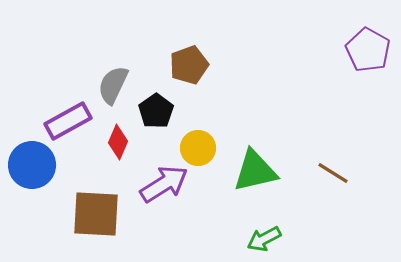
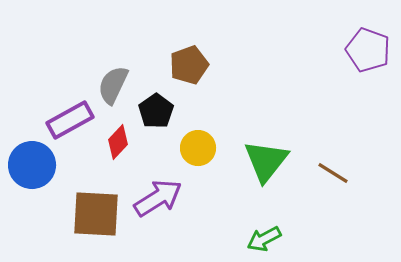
purple pentagon: rotated 9 degrees counterclockwise
purple rectangle: moved 2 px right, 1 px up
red diamond: rotated 20 degrees clockwise
green triangle: moved 11 px right, 10 px up; rotated 39 degrees counterclockwise
purple arrow: moved 6 px left, 14 px down
